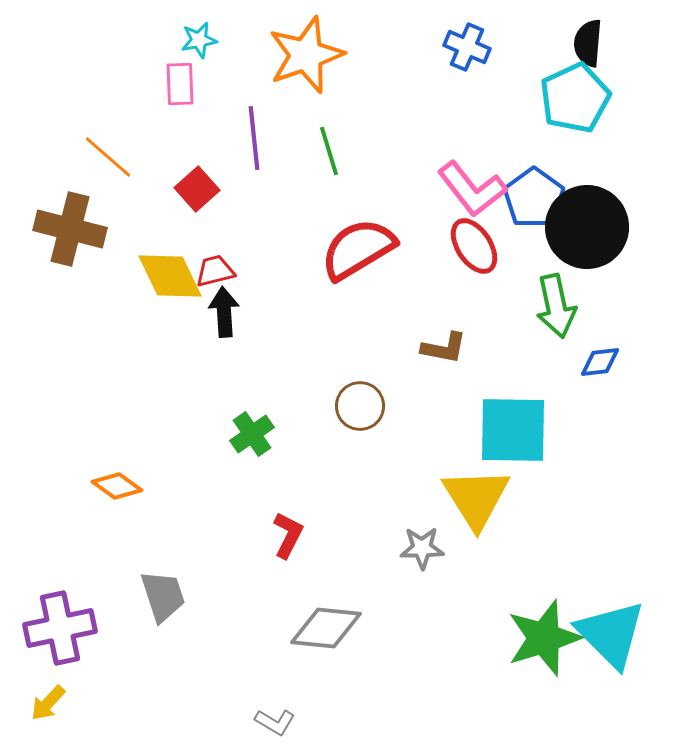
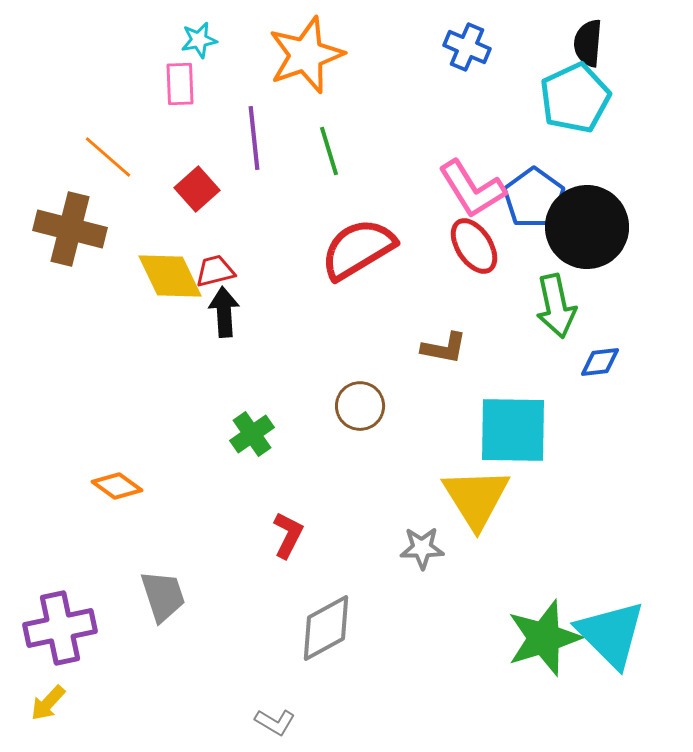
pink L-shape: rotated 6 degrees clockwise
gray diamond: rotated 34 degrees counterclockwise
